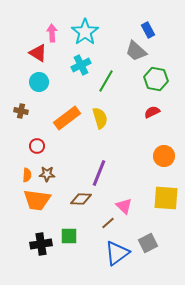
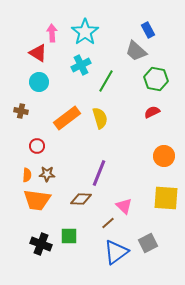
black cross: rotated 30 degrees clockwise
blue triangle: moved 1 px left, 1 px up
